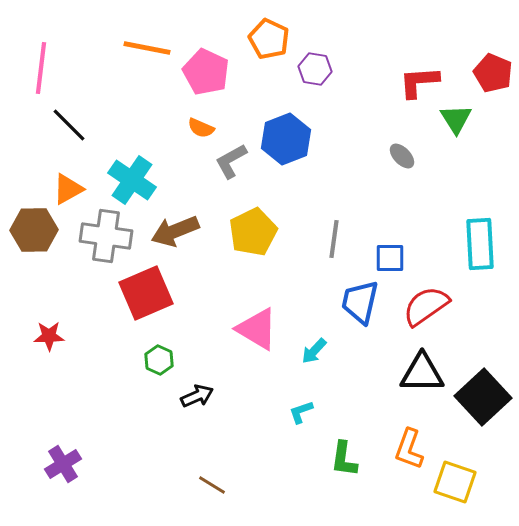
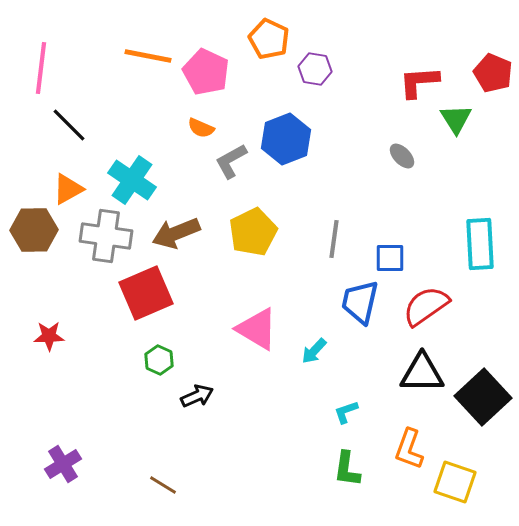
orange line: moved 1 px right, 8 px down
brown arrow: moved 1 px right, 2 px down
cyan L-shape: moved 45 px right
green L-shape: moved 3 px right, 10 px down
brown line: moved 49 px left
